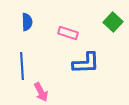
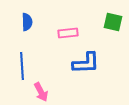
green square: rotated 30 degrees counterclockwise
pink rectangle: rotated 24 degrees counterclockwise
